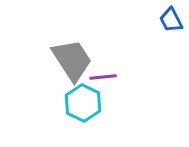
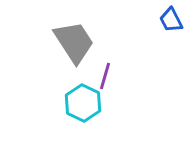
gray trapezoid: moved 2 px right, 18 px up
purple line: moved 2 px right, 1 px up; rotated 68 degrees counterclockwise
